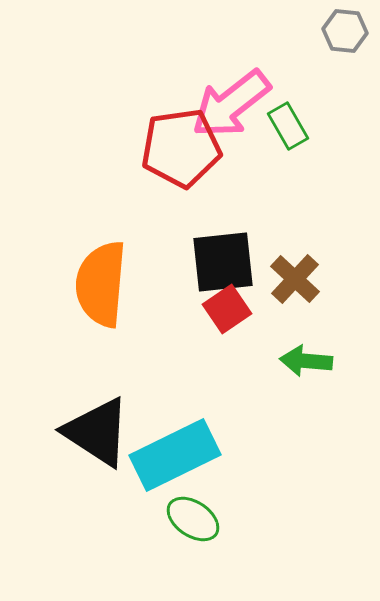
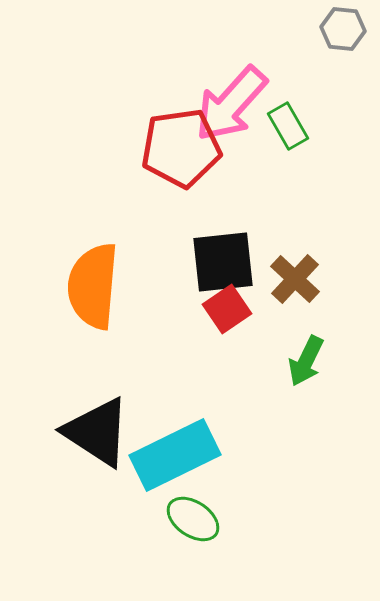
gray hexagon: moved 2 px left, 2 px up
pink arrow: rotated 10 degrees counterclockwise
orange semicircle: moved 8 px left, 2 px down
green arrow: rotated 69 degrees counterclockwise
